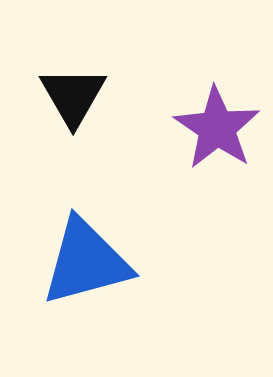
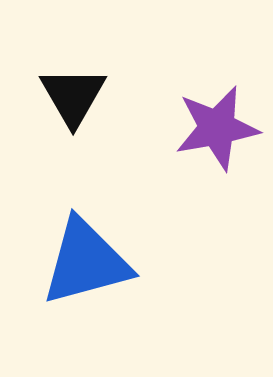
purple star: rotated 28 degrees clockwise
